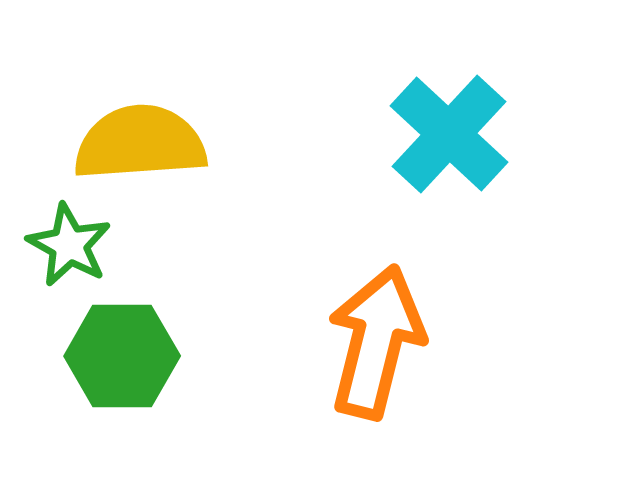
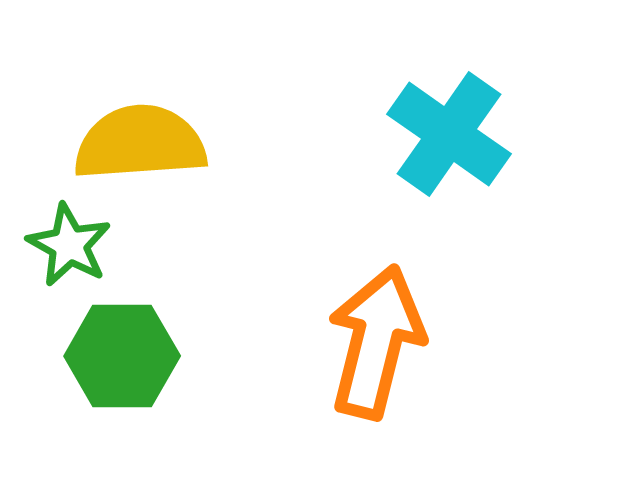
cyan cross: rotated 8 degrees counterclockwise
